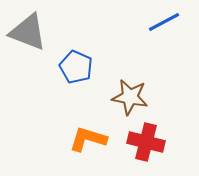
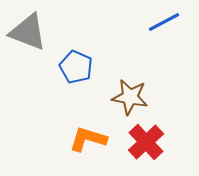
red cross: rotated 33 degrees clockwise
